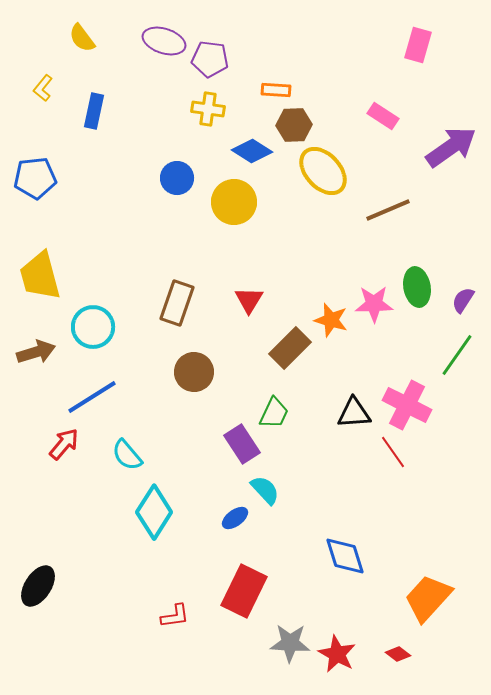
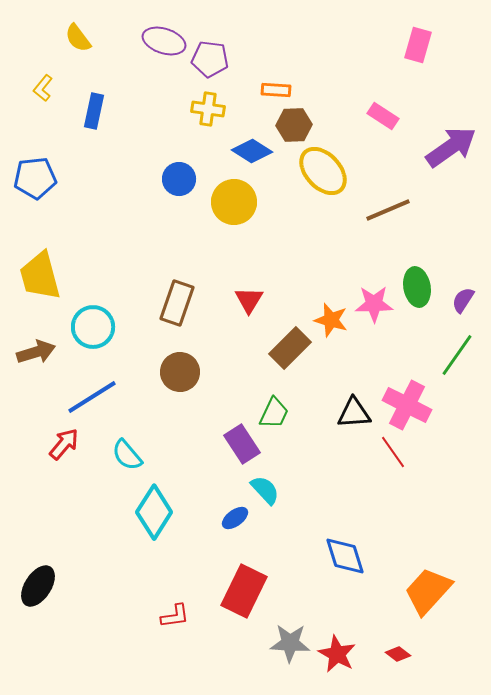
yellow semicircle at (82, 38): moved 4 px left
blue circle at (177, 178): moved 2 px right, 1 px down
brown circle at (194, 372): moved 14 px left
orange trapezoid at (428, 598): moved 7 px up
